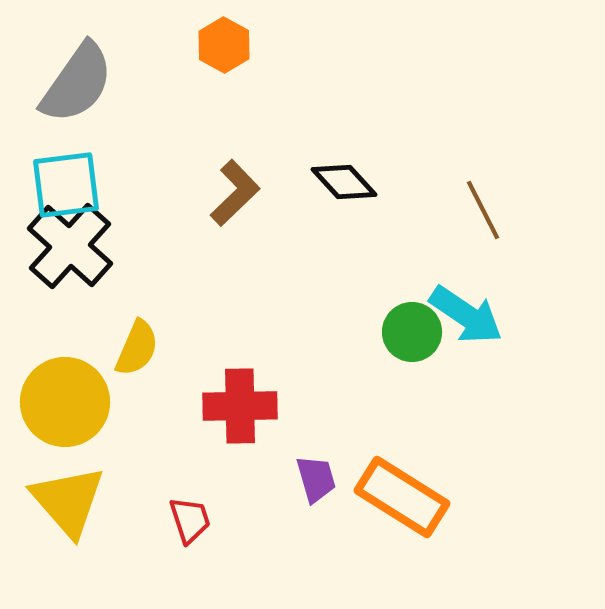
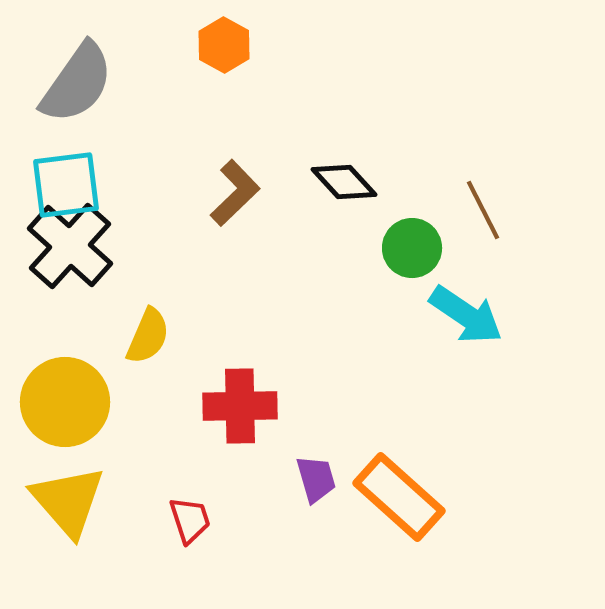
green circle: moved 84 px up
yellow semicircle: moved 11 px right, 12 px up
orange rectangle: moved 3 px left; rotated 10 degrees clockwise
